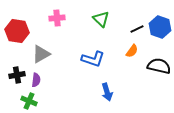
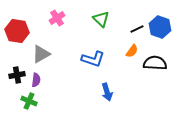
pink cross: rotated 28 degrees counterclockwise
black semicircle: moved 4 px left, 3 px up; rotated 10 degrees counterclockwise
